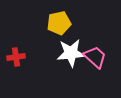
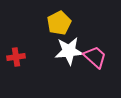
yellow pentagon: rotated 15 degrees counterclockwise
white star: moved 2 px left, 2 px up
